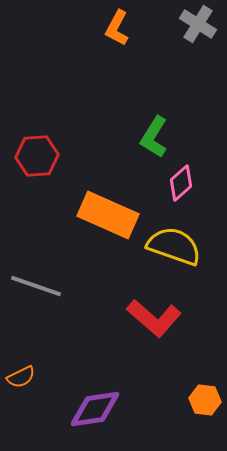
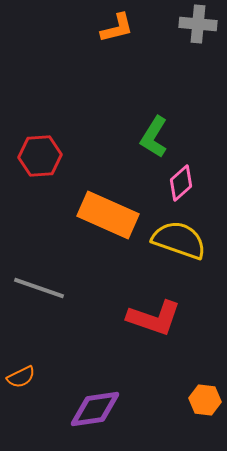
gray cross: rotated 27 degrees counterclockwise
orange L-shape: rotated 132 degrees counterclockwise
red hexagon: moved 3 px right
yellow semicircle: moved 5 px right, 6 px up
gray line: moved 3 px right, 2 px down
red L-shape: rotated 22 degrees counterclockwise
